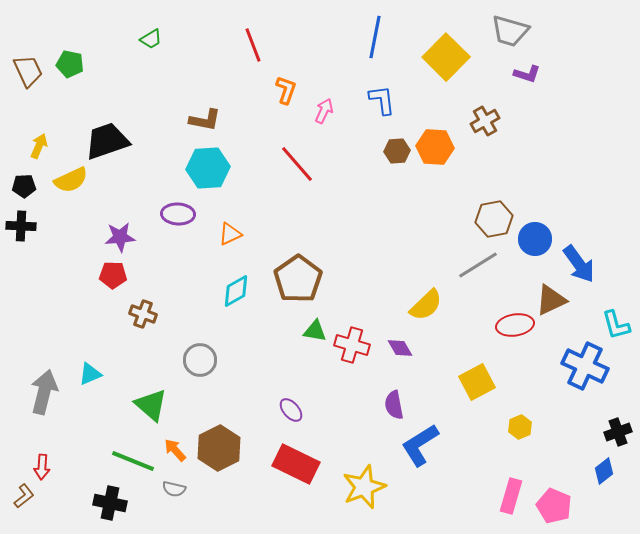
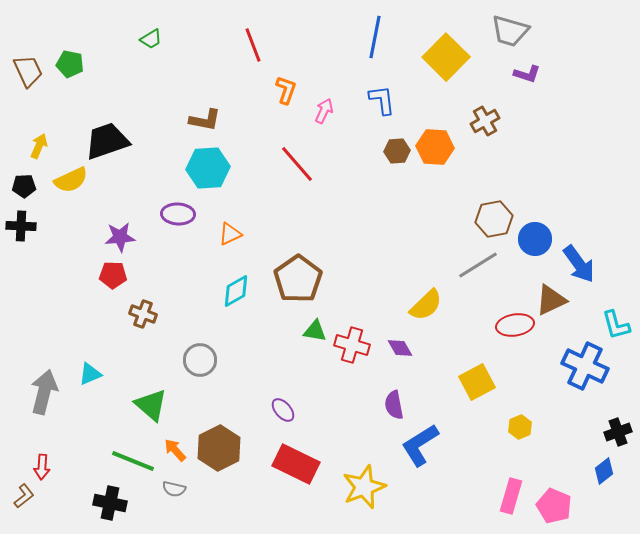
purple ellipse at (291, 410): moved 8 px left
